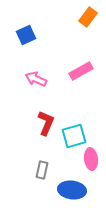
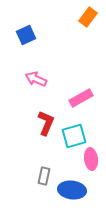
pink rectangle: moved 27 px down
gray rectangle: moved 2 px right, 6 px down
